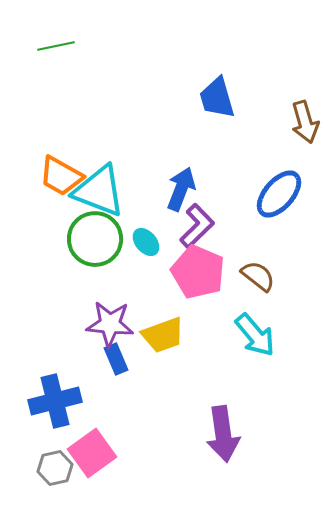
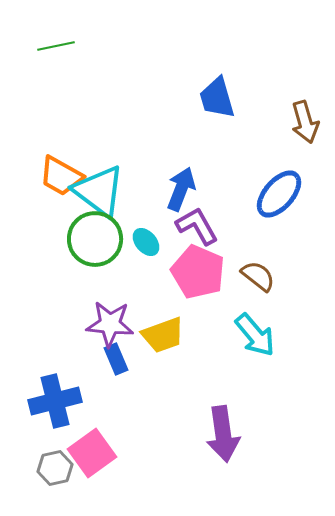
cyan triangle: rotated 16 degrees clockwise
purple L-shape: rotated 75 degrees counterclockwise
